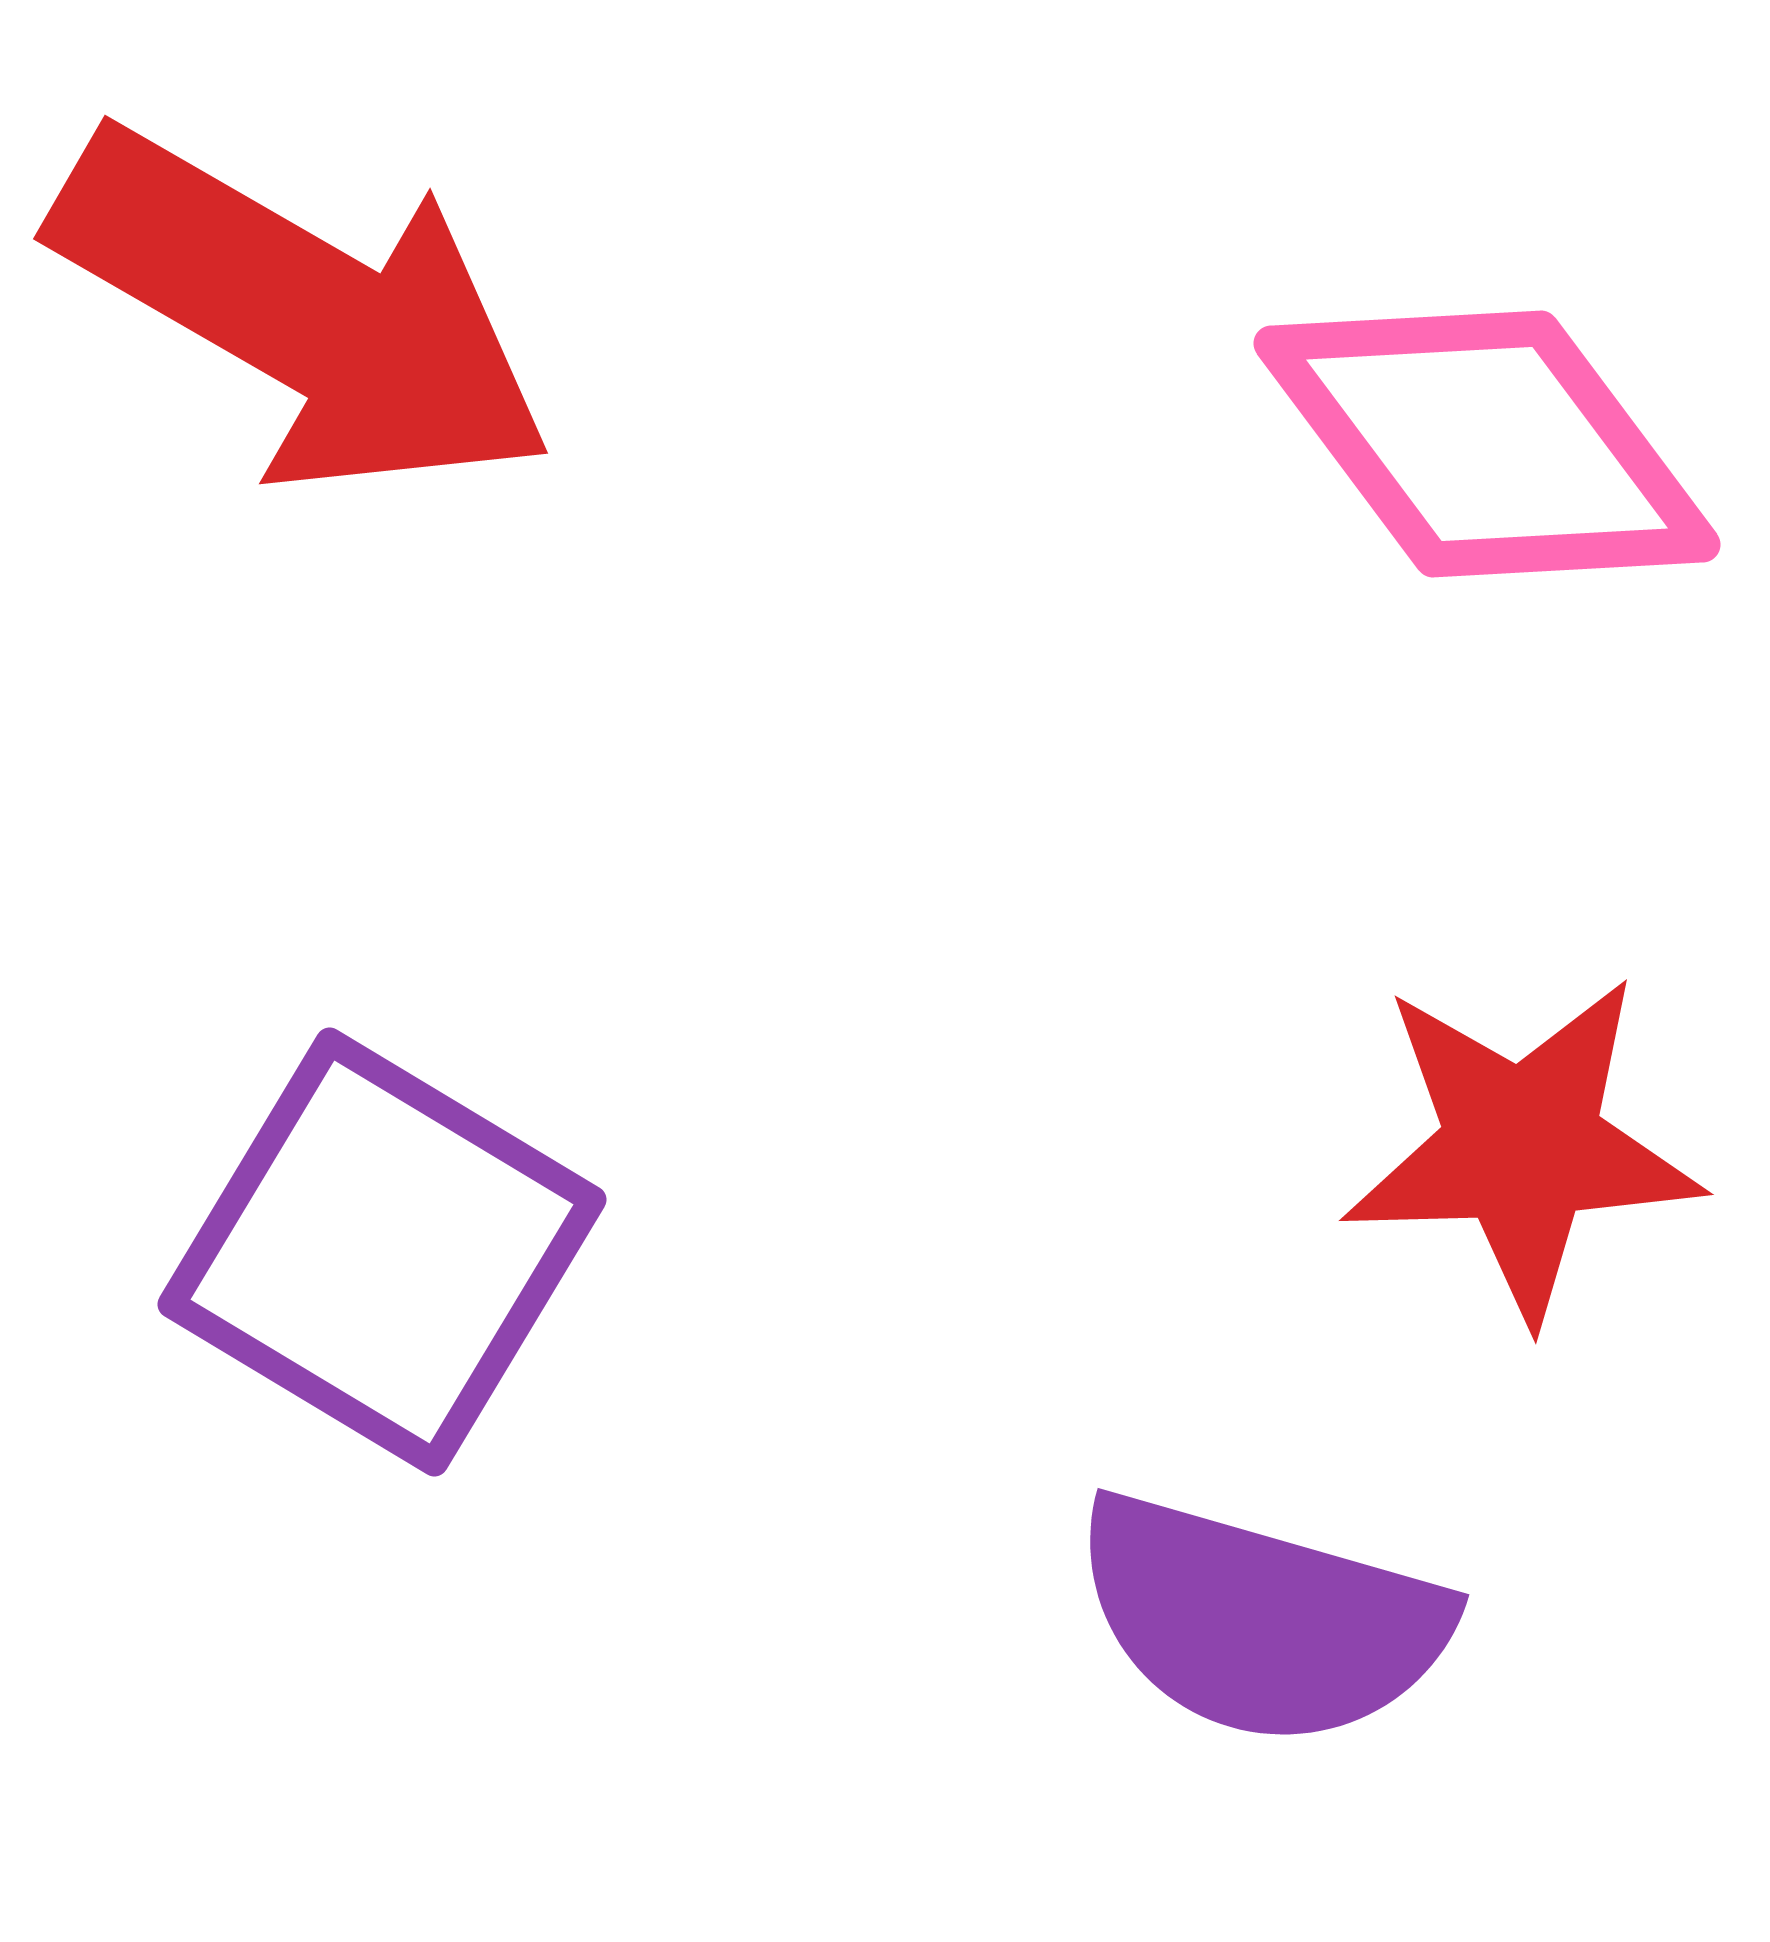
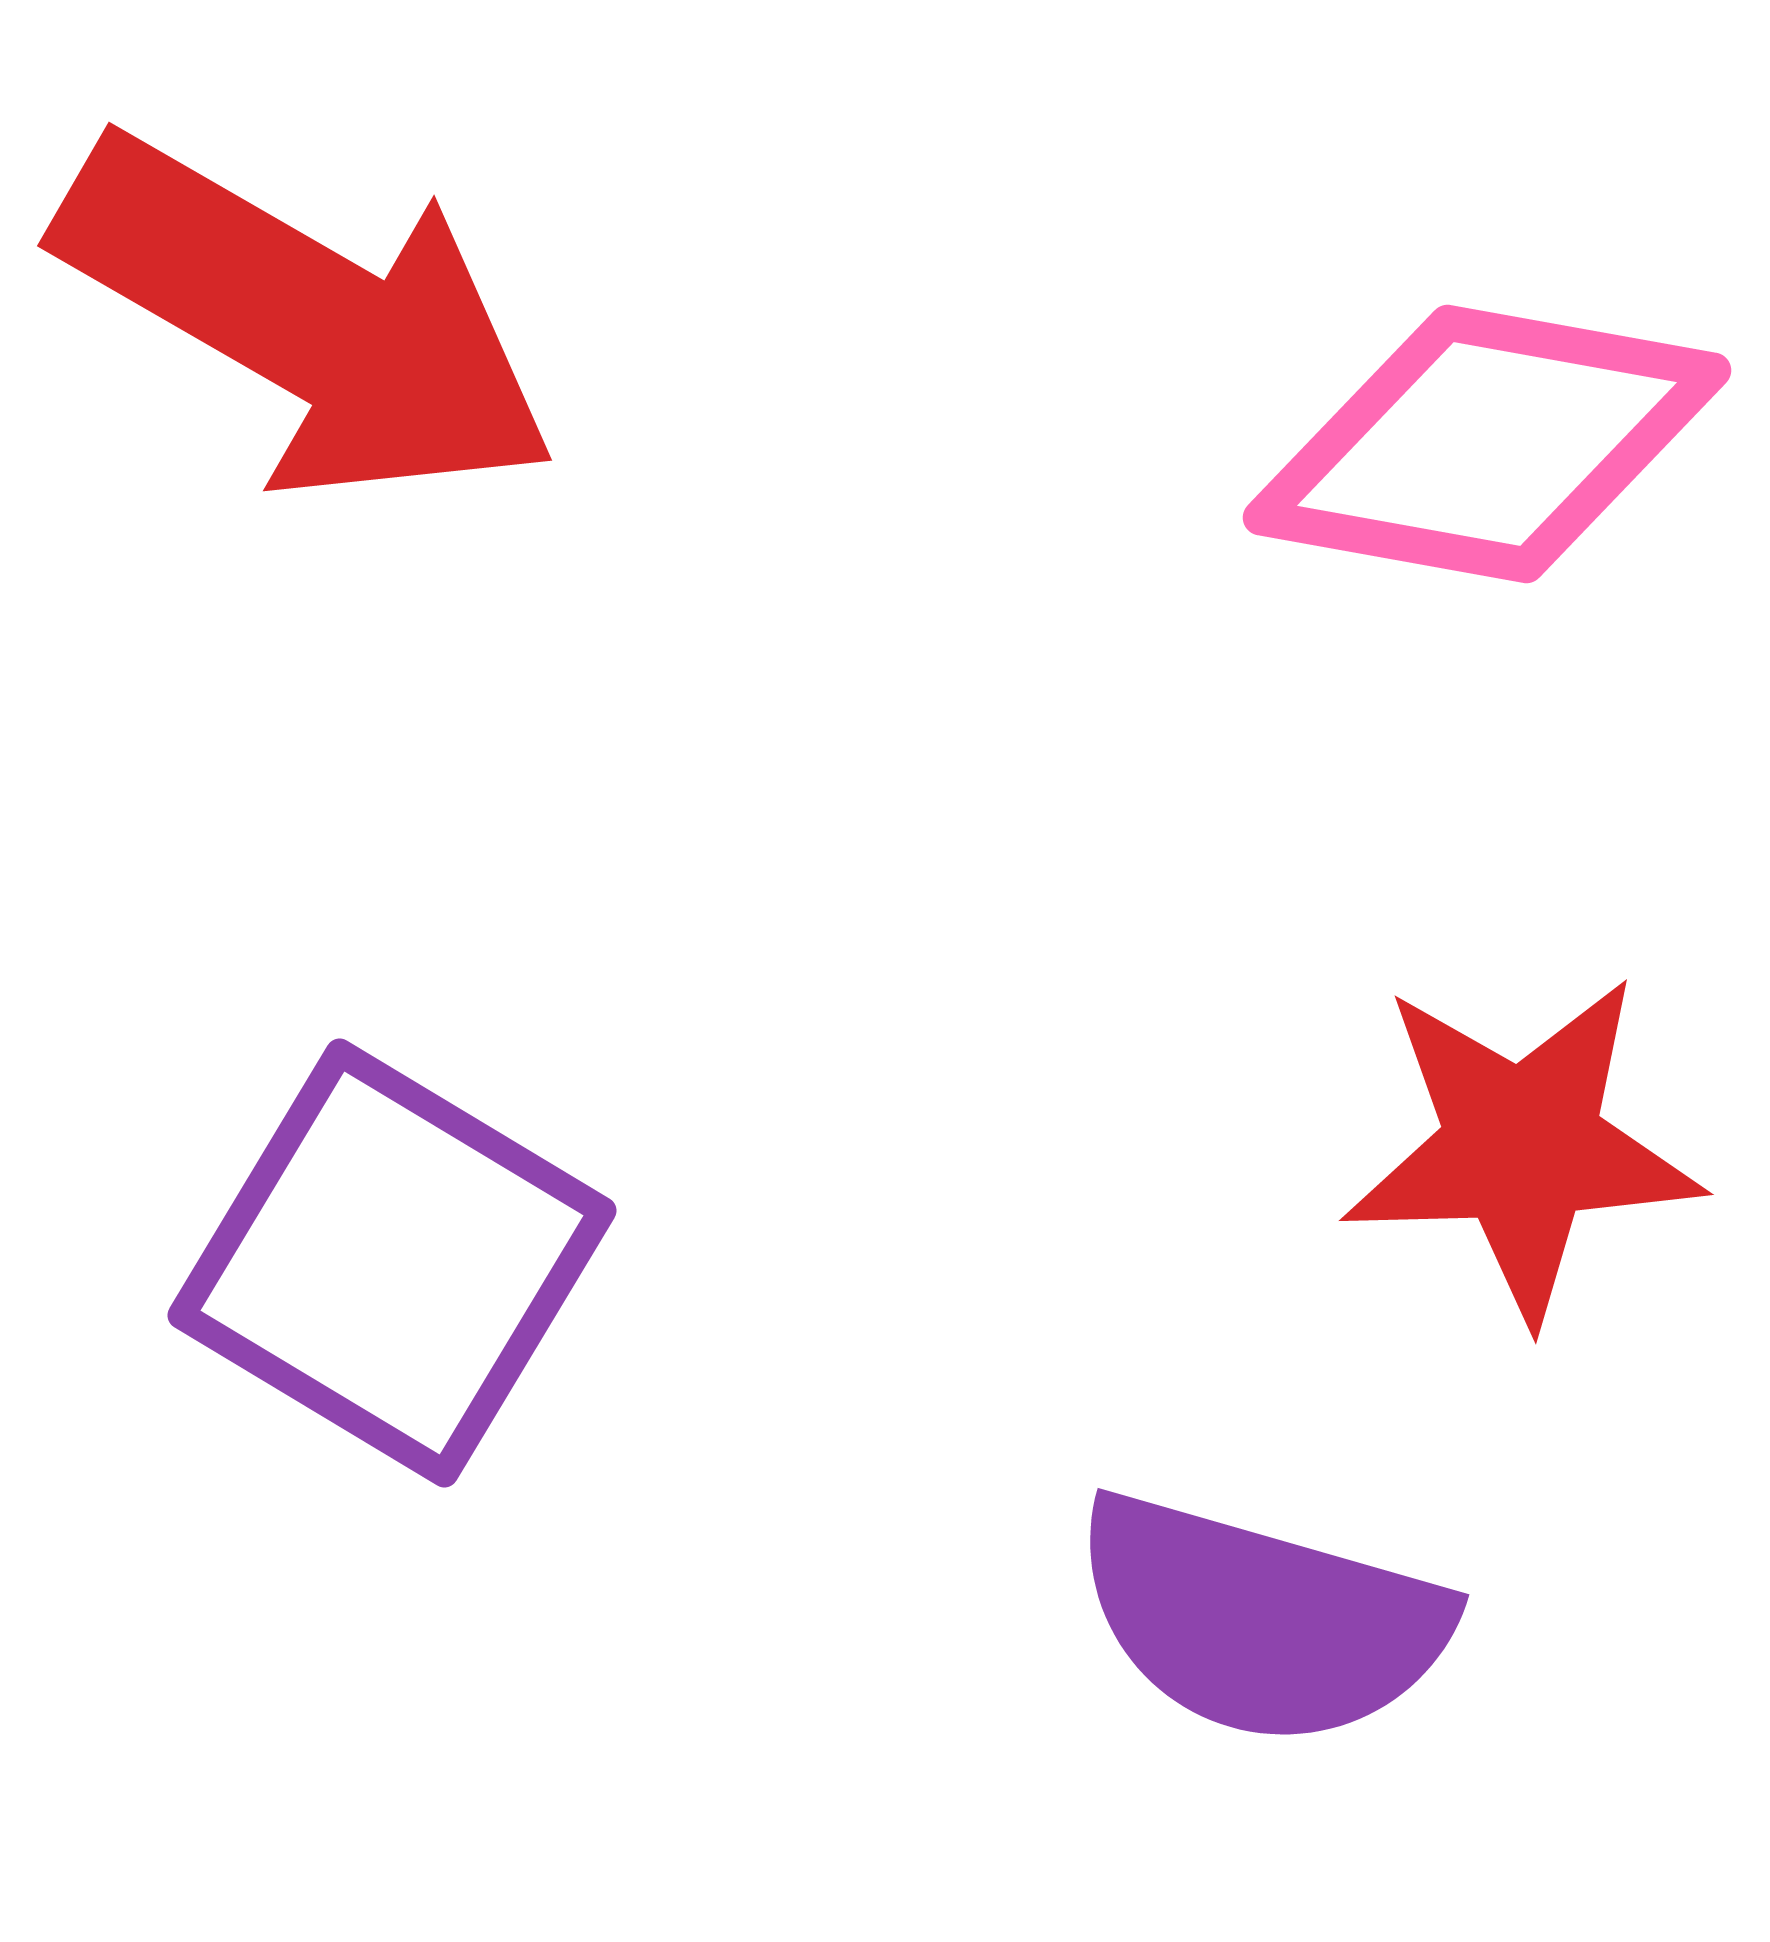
red arrow: moved 4 px right, 7 px down
pink diamond: rotated 43 degrees counterclockwise
purple square: moved 10 px right, 11 px down
